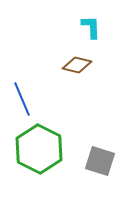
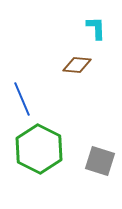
cyan L-shape: moved 5 px right, 1 px down
brown diamond: rotated 8 degrees counterclockwise
